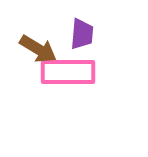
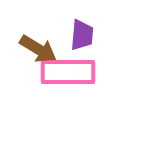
purple trapezoid: moved 1 px down
